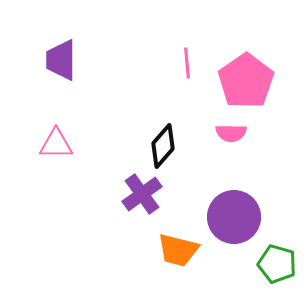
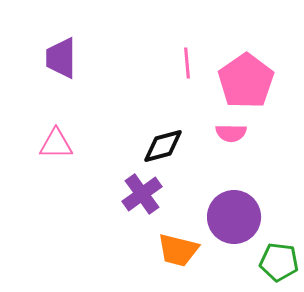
purple trapezoid: moved 2 px up
black diamond: rotated 33 degrees clockwise
green pentagon: moved 2 px right, 2 px up; rotated 9 degrees counterclockwise
